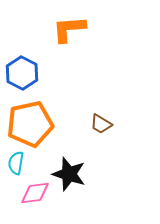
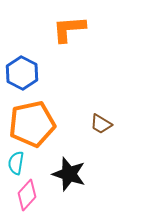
orange pentagon: moved 2 px right
pink diamond: moved 8 px left, 2 px down; rotated 40 degrees counterclockwise
